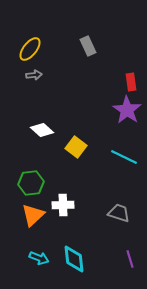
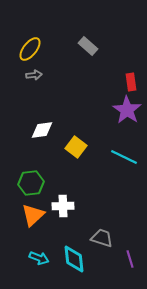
gray rectangle: rotated 24 degrees counterclockwise
white diamond: rotated 50 degrees counterclockwise
white cross: moved 1 px down
gray trapezoid: moved 17 px left, 25 px down
